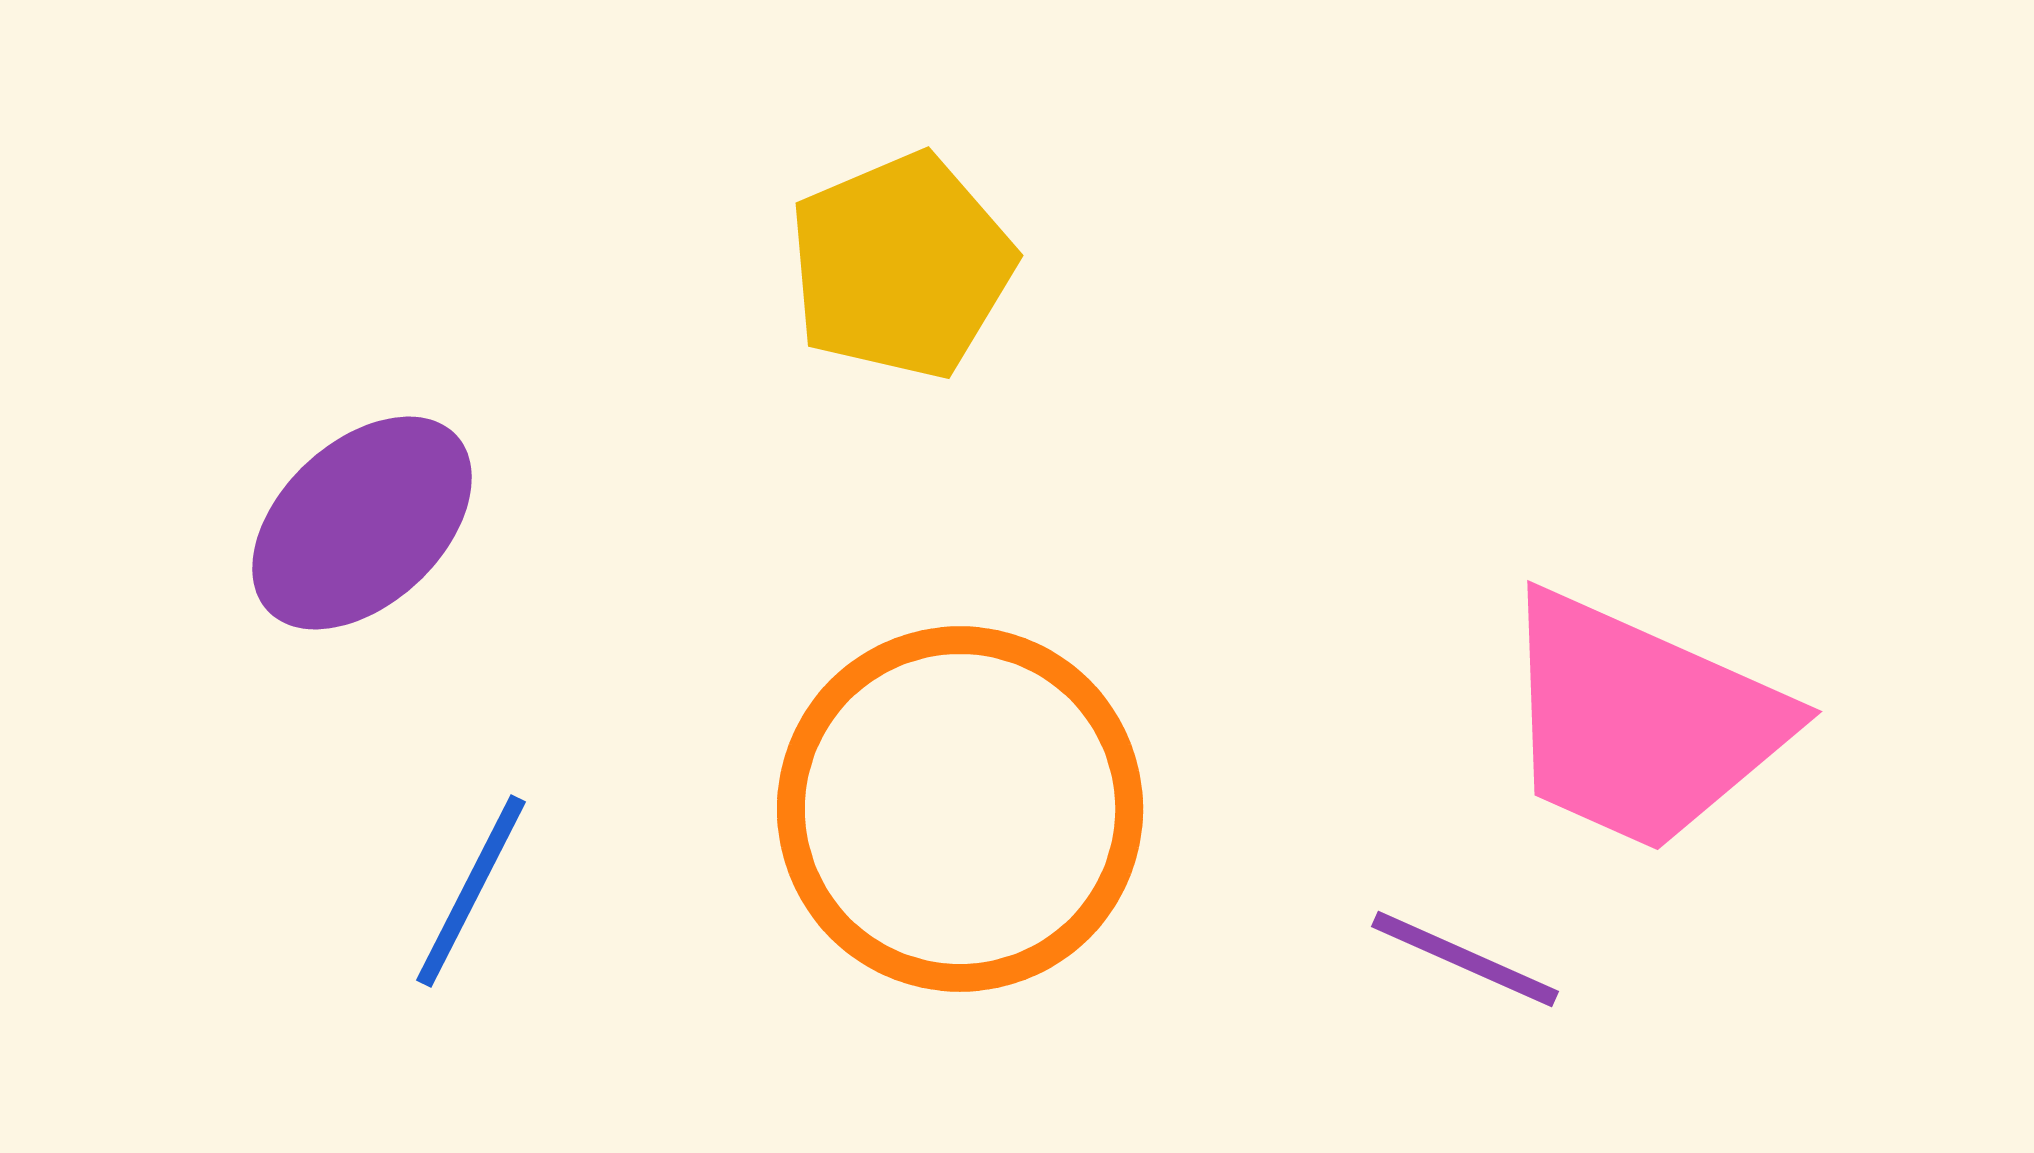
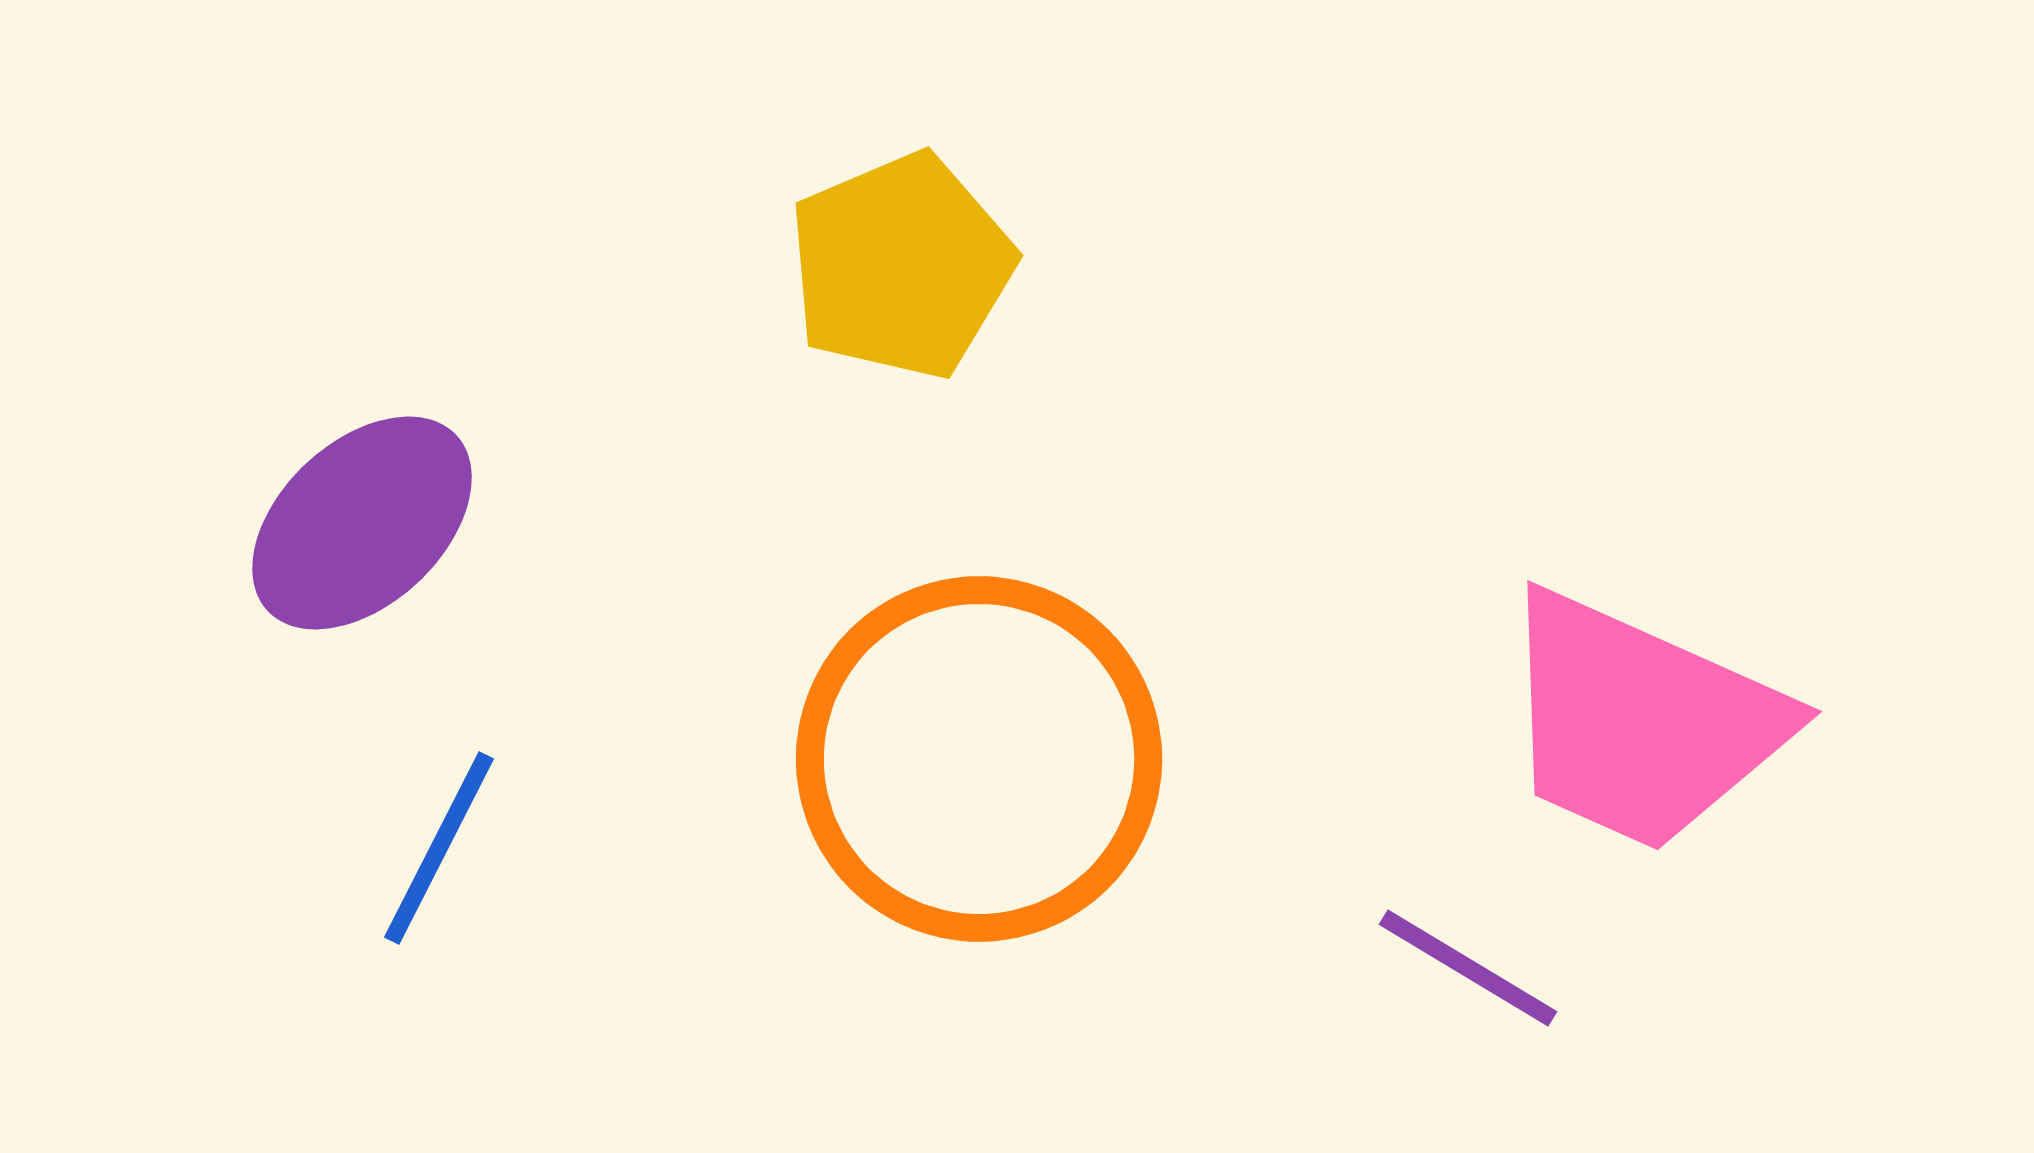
orange circle: moved 19 px right, 50 px up
blue line: moved 32 px left, 43 px up
purple line: moved 3 px right, 9 px down; rotated 7 degrees clockwise
